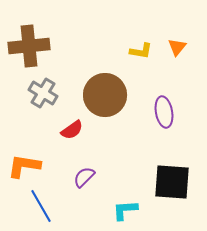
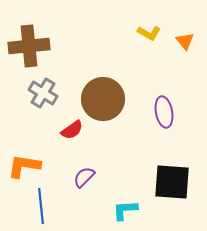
orange triangle: moved 8 px right, 6 px up; rotated 18 degrees counterclockwise
yellow L-shape: moved 8 px right, 18 px up; rotated 20 degrees clockwise
brown circle: moved 2 px left, 4 px down
blue line: rotated 24 degrees clockwise
